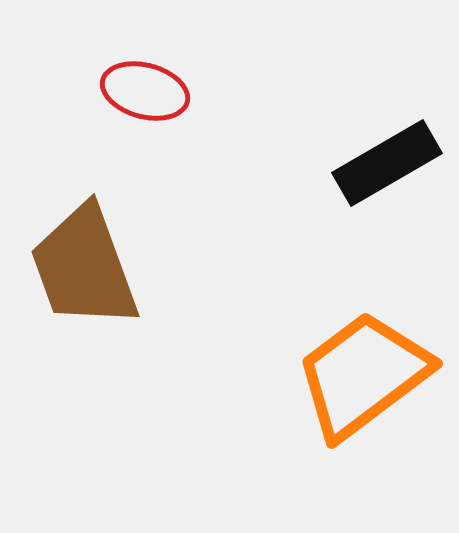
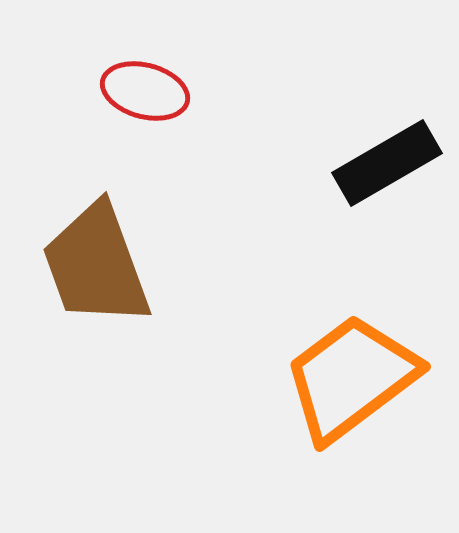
brown trapezoid: moved 12 px right, 2 px up
orange trapezoid: moved 12 px left, 3 px down
